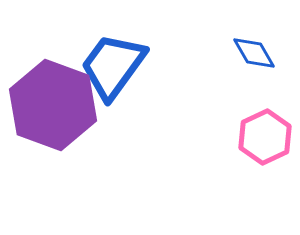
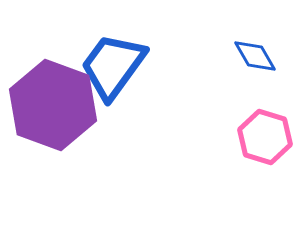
blue diamond: moved 1 px right, 3 px down
pink hexagon: rotated 18 degrees counterclockwise
